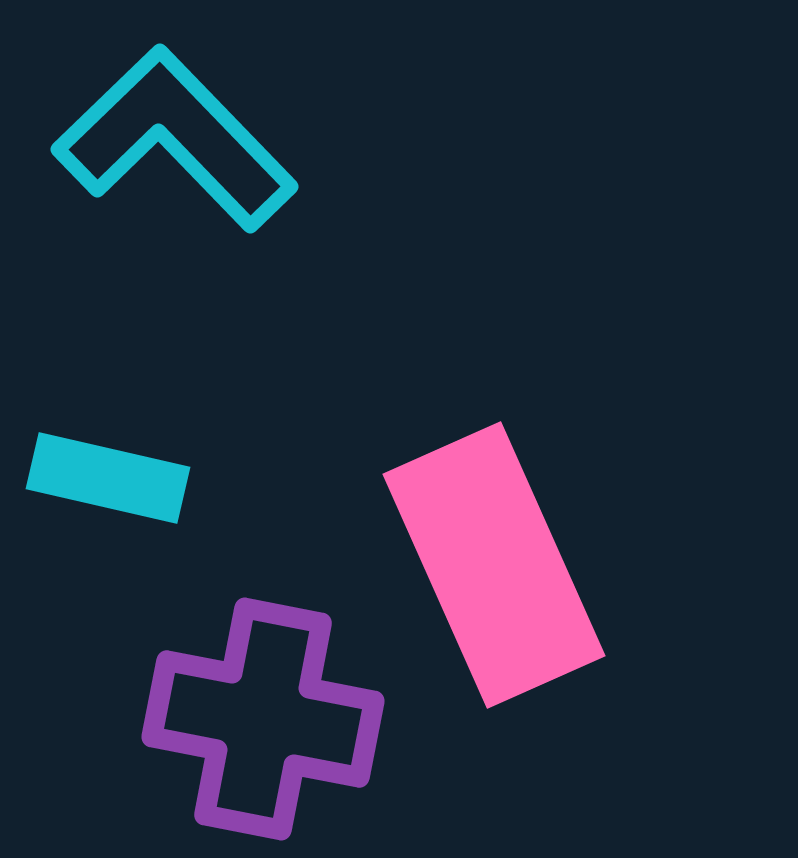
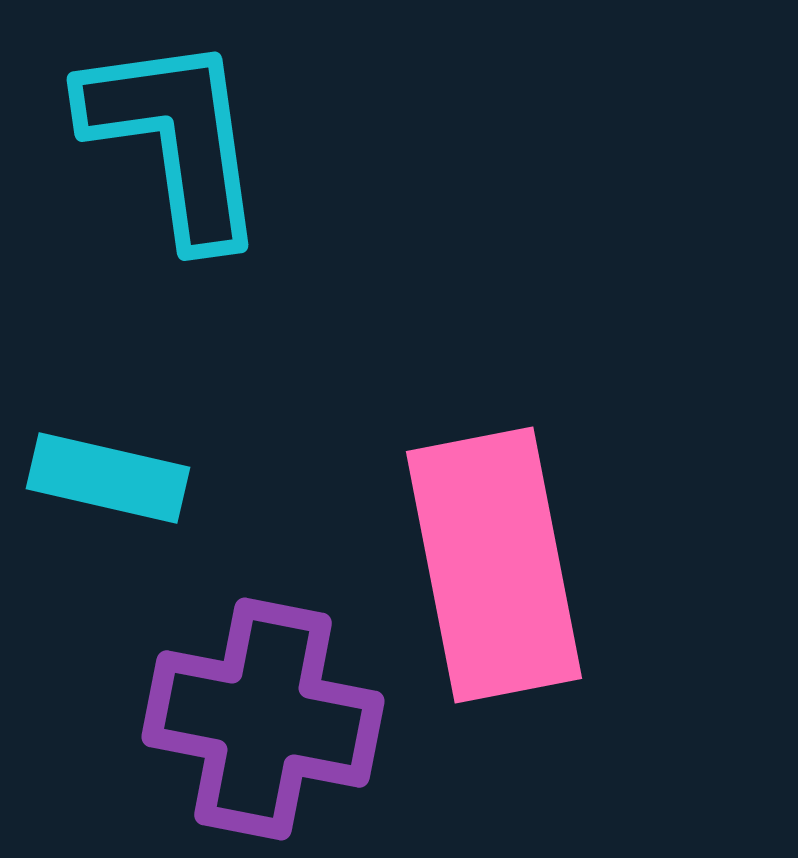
cyan L-shape: rotated 36 degrees clockwise
pink rectangle: rotated 13 degrees clockwise
